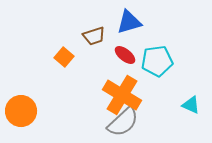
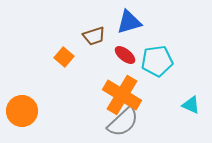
orange circle: moved 1 px right
